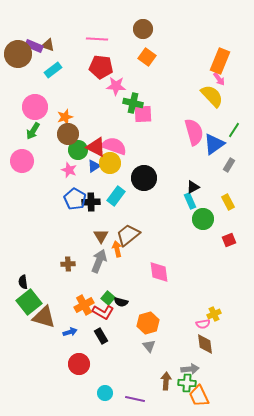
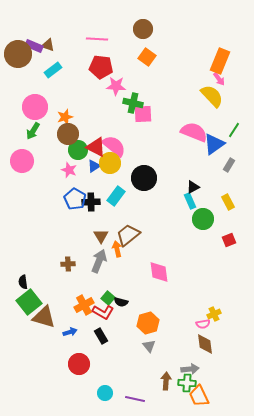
pink semicircle at (194, 132): rotated 52 degrees counterclockwise
pink semicircle at (114, 146): rotated 20 degrees clockwise
